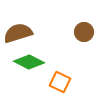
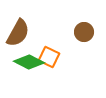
brown semicircle: rotated 136 degrees clockwise
orange square: moved 11 px left, 25 px up
